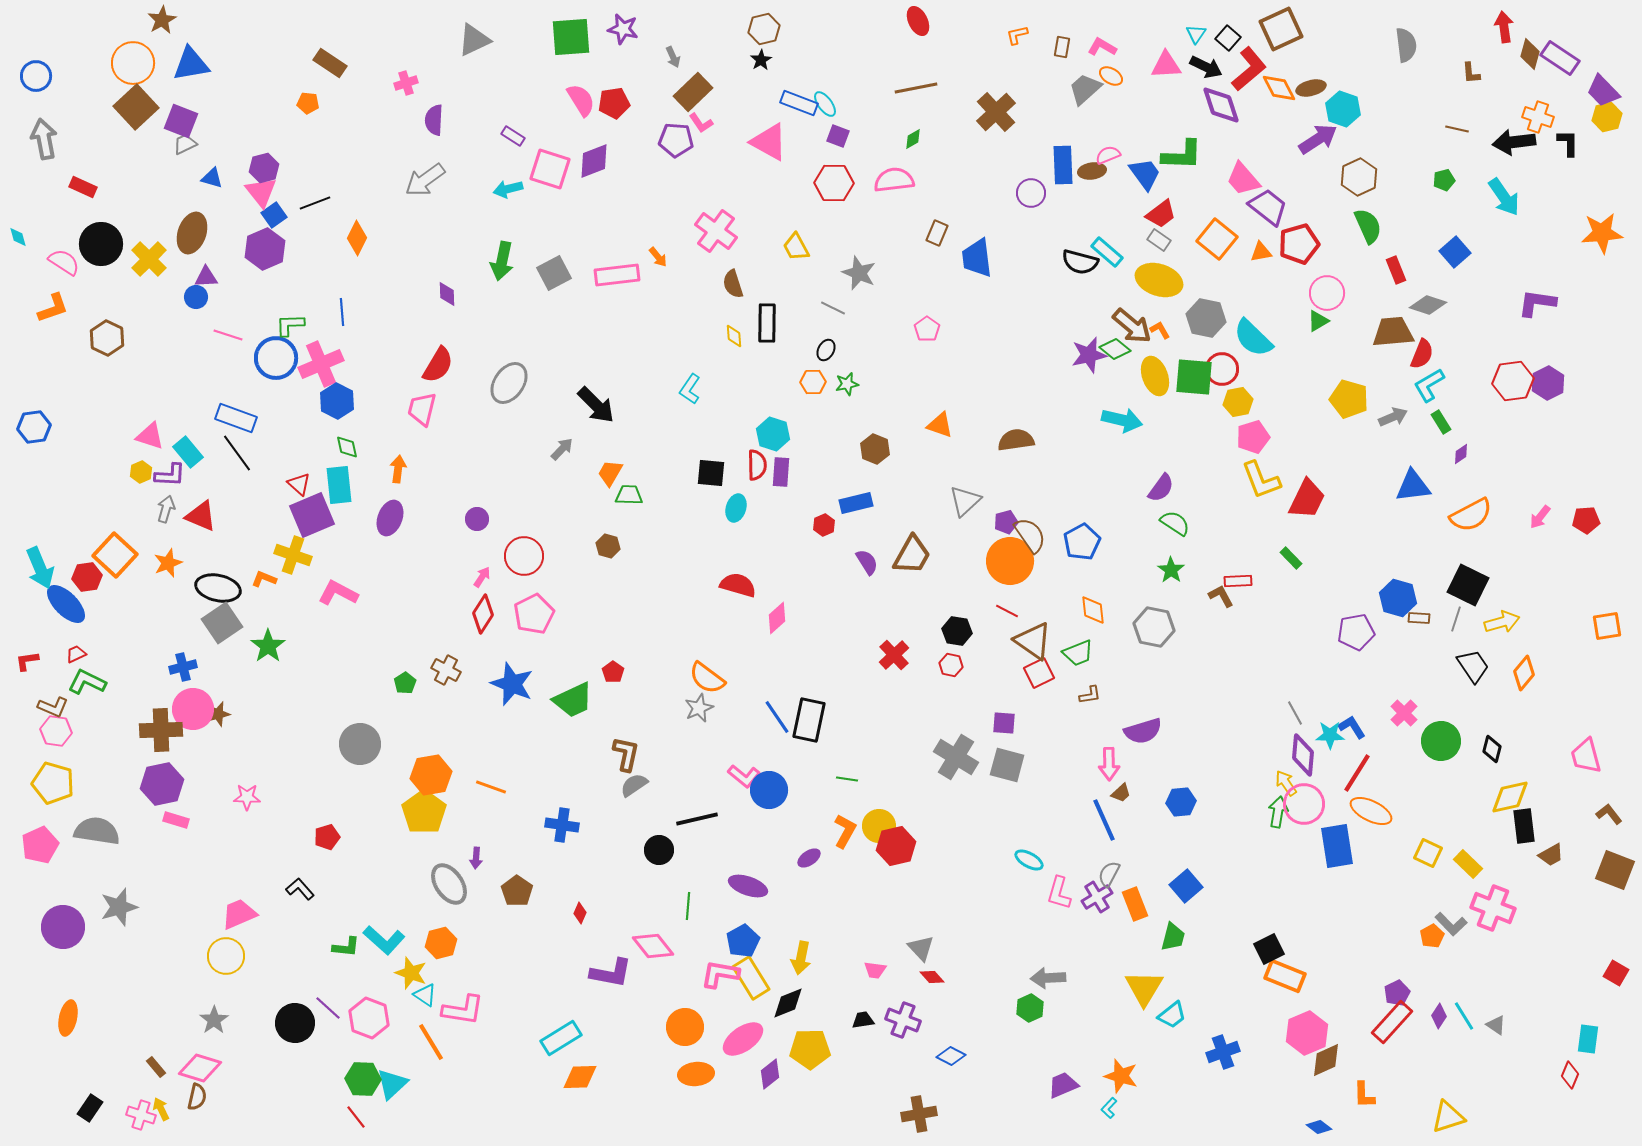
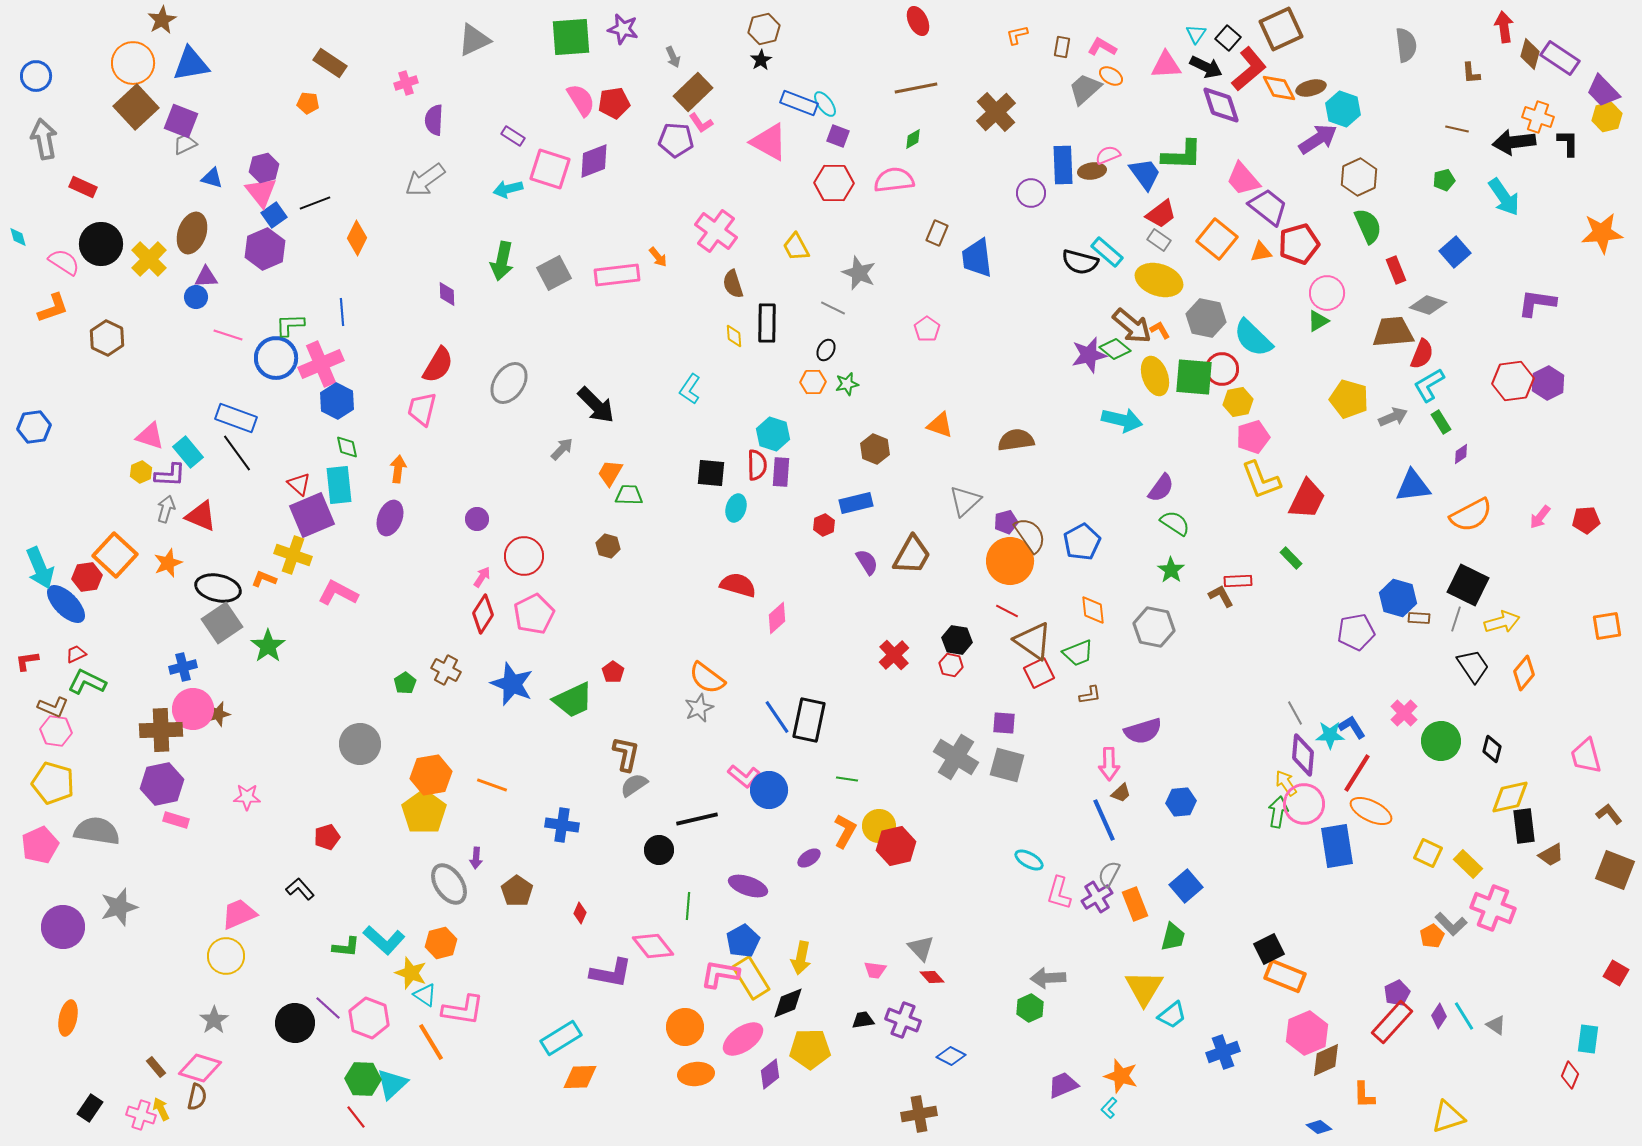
black hexagon at (957, 631): moved 9 px down
orange line at (491, 787): moved 1 px right, 2 px up
